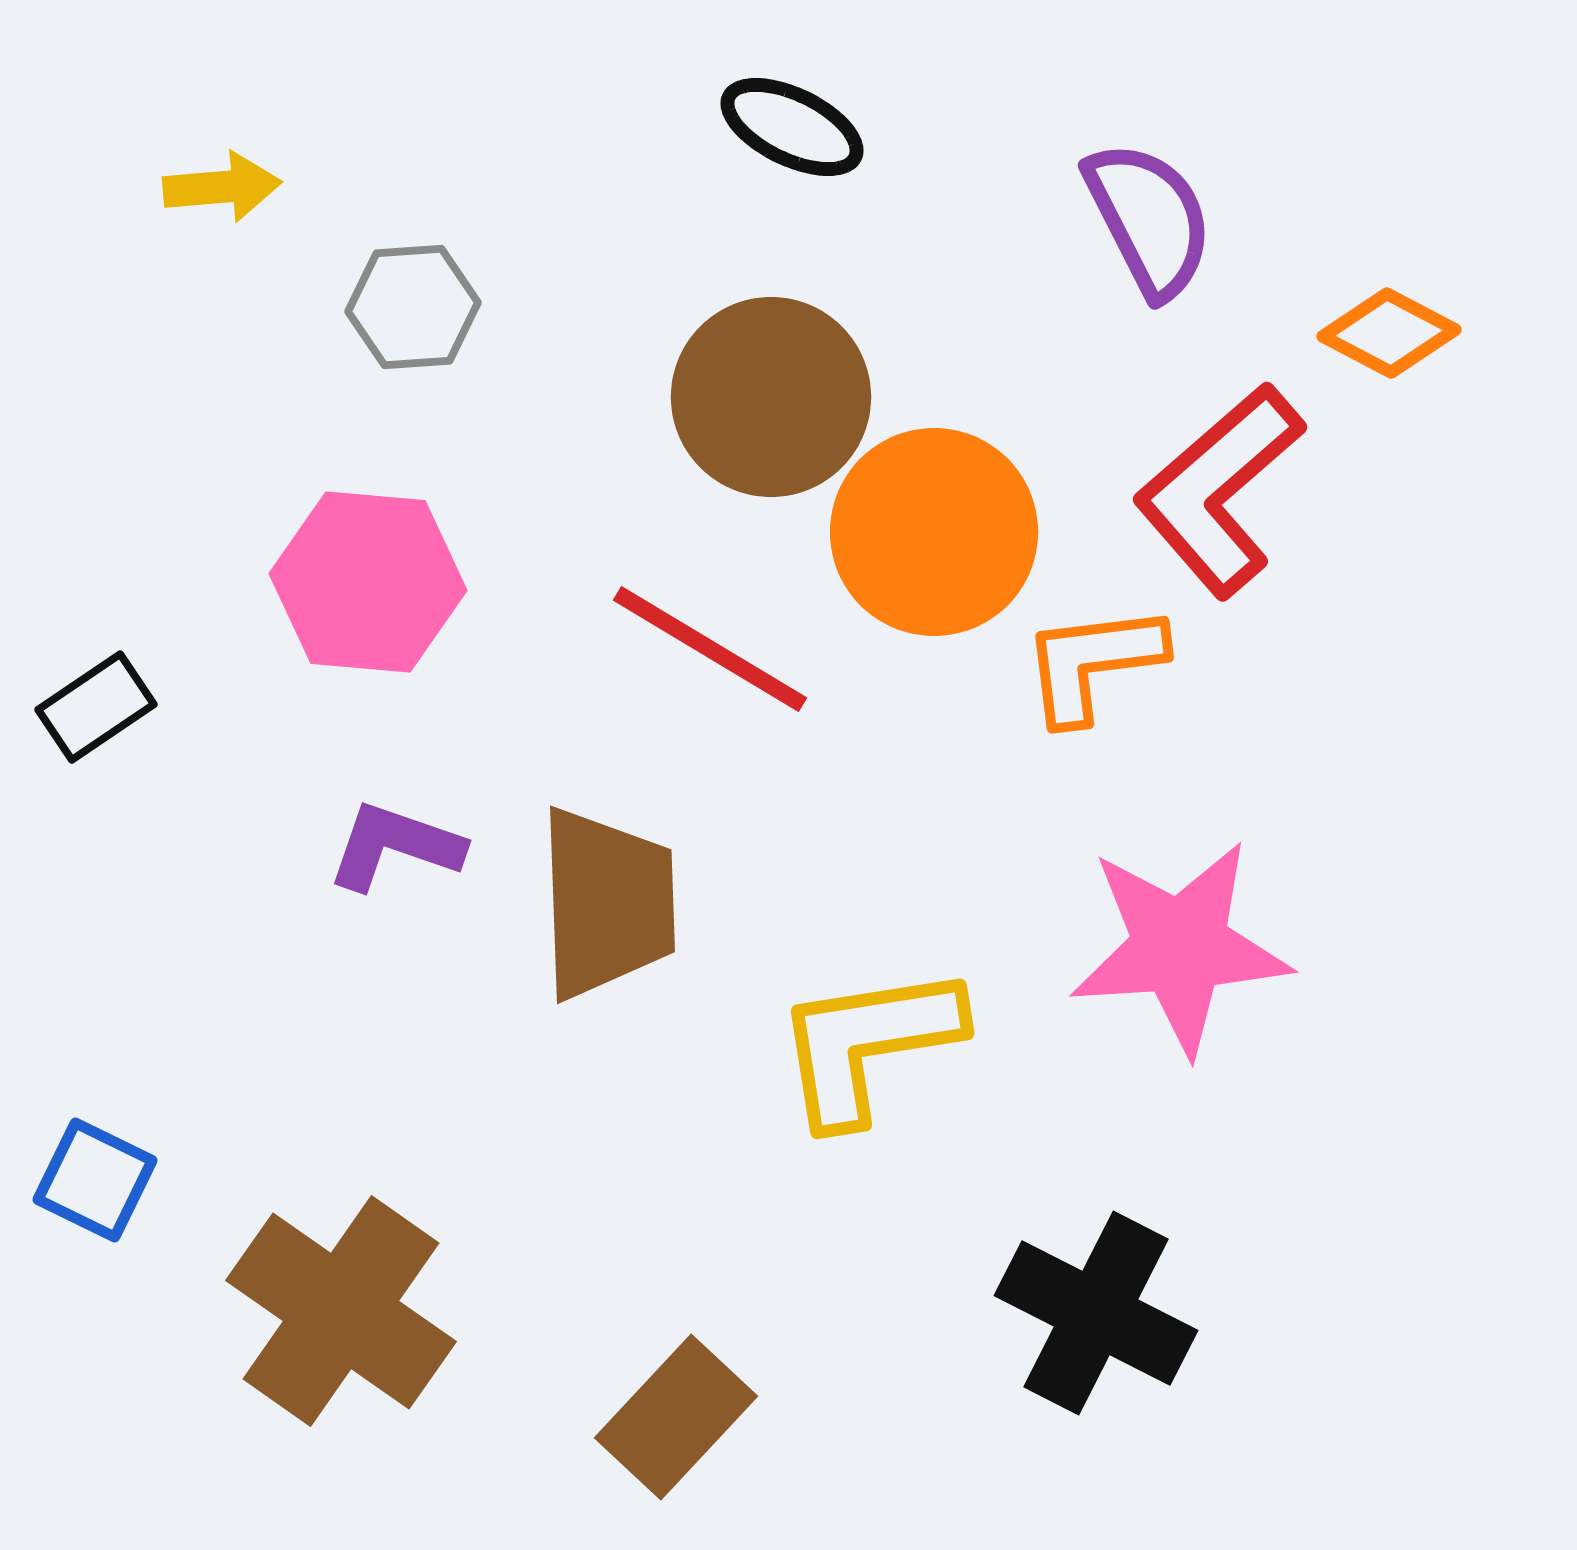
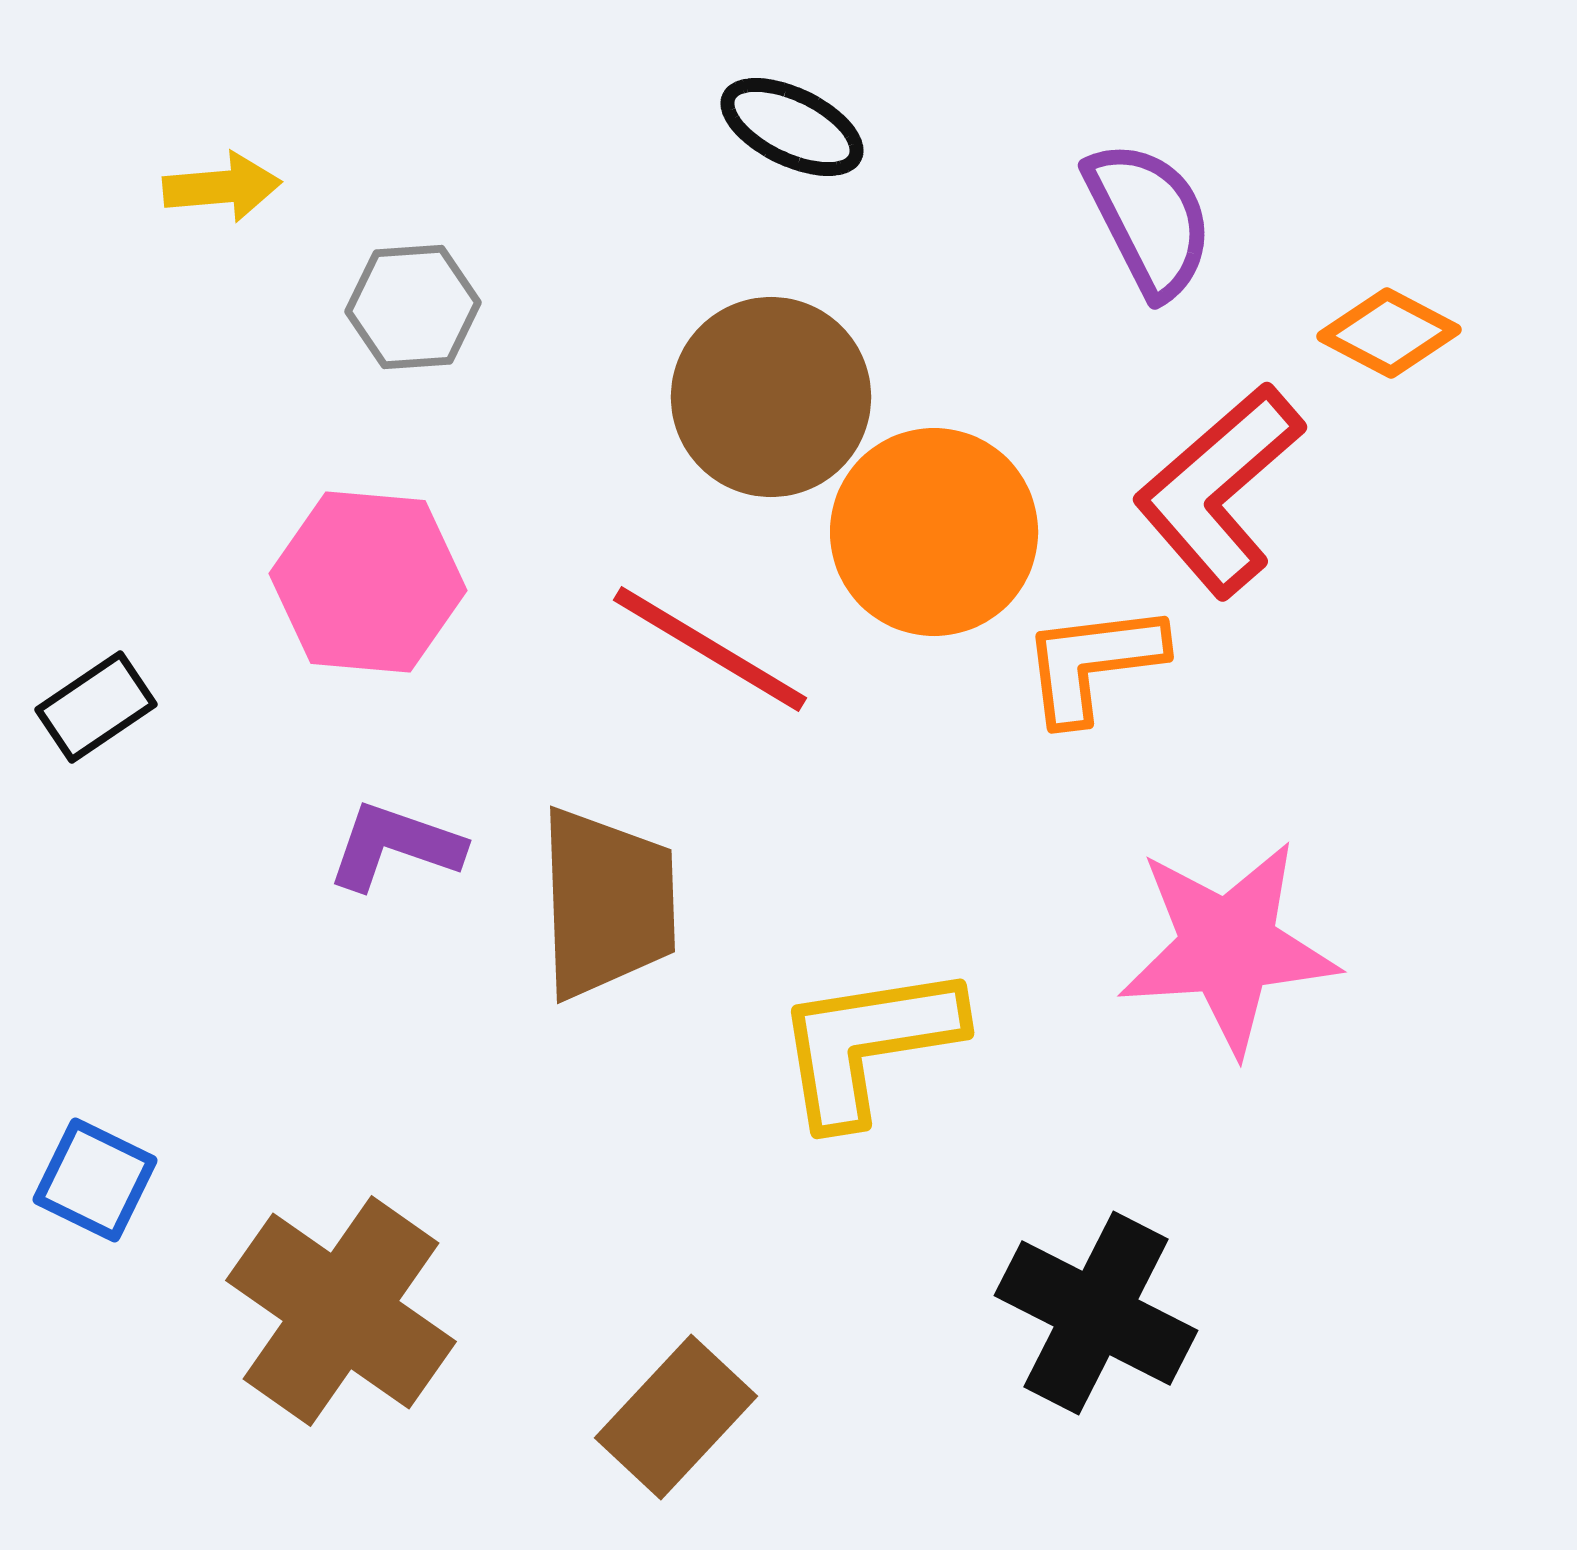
pink star: moved 48 px right
